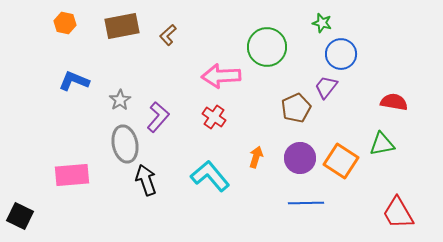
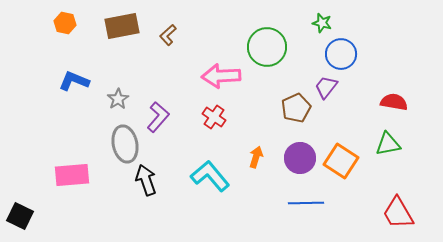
gray star: moved 2 px left, 1 px up
green triangle: moved 6 px right
